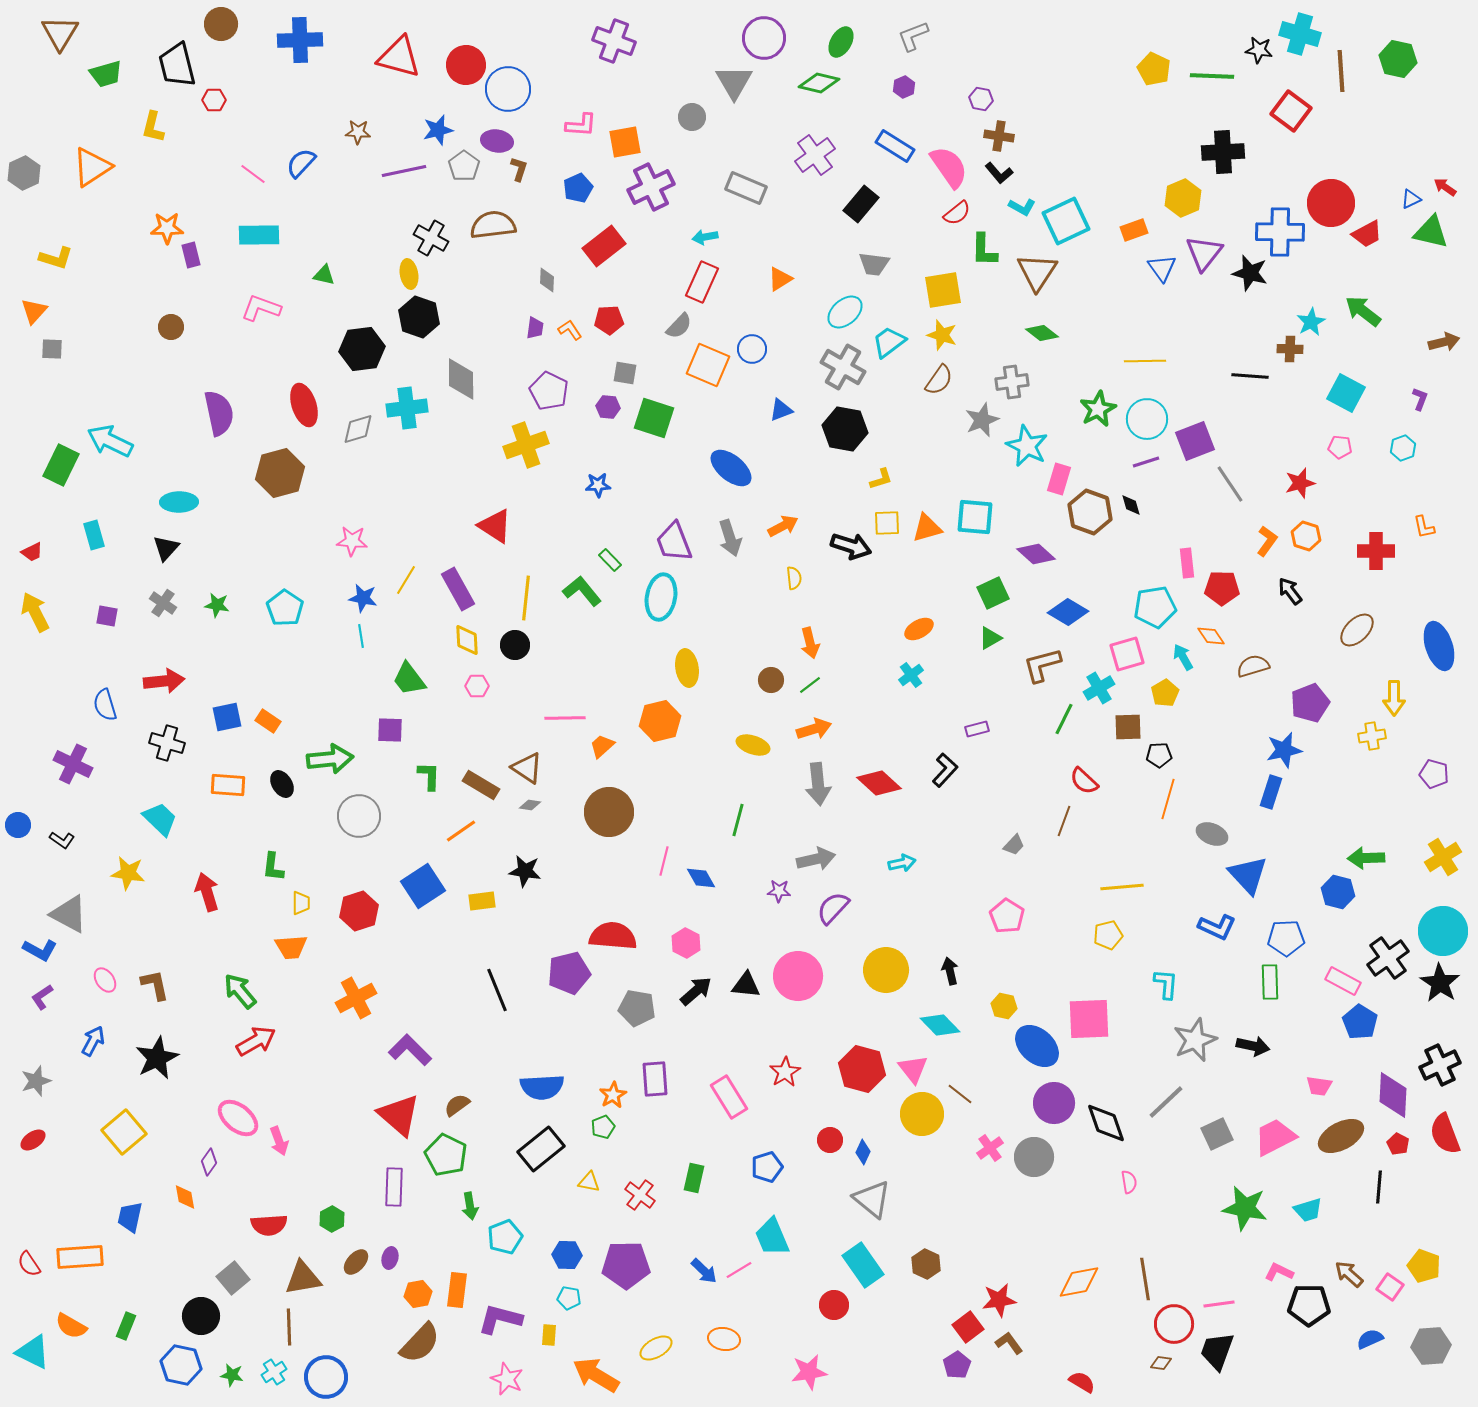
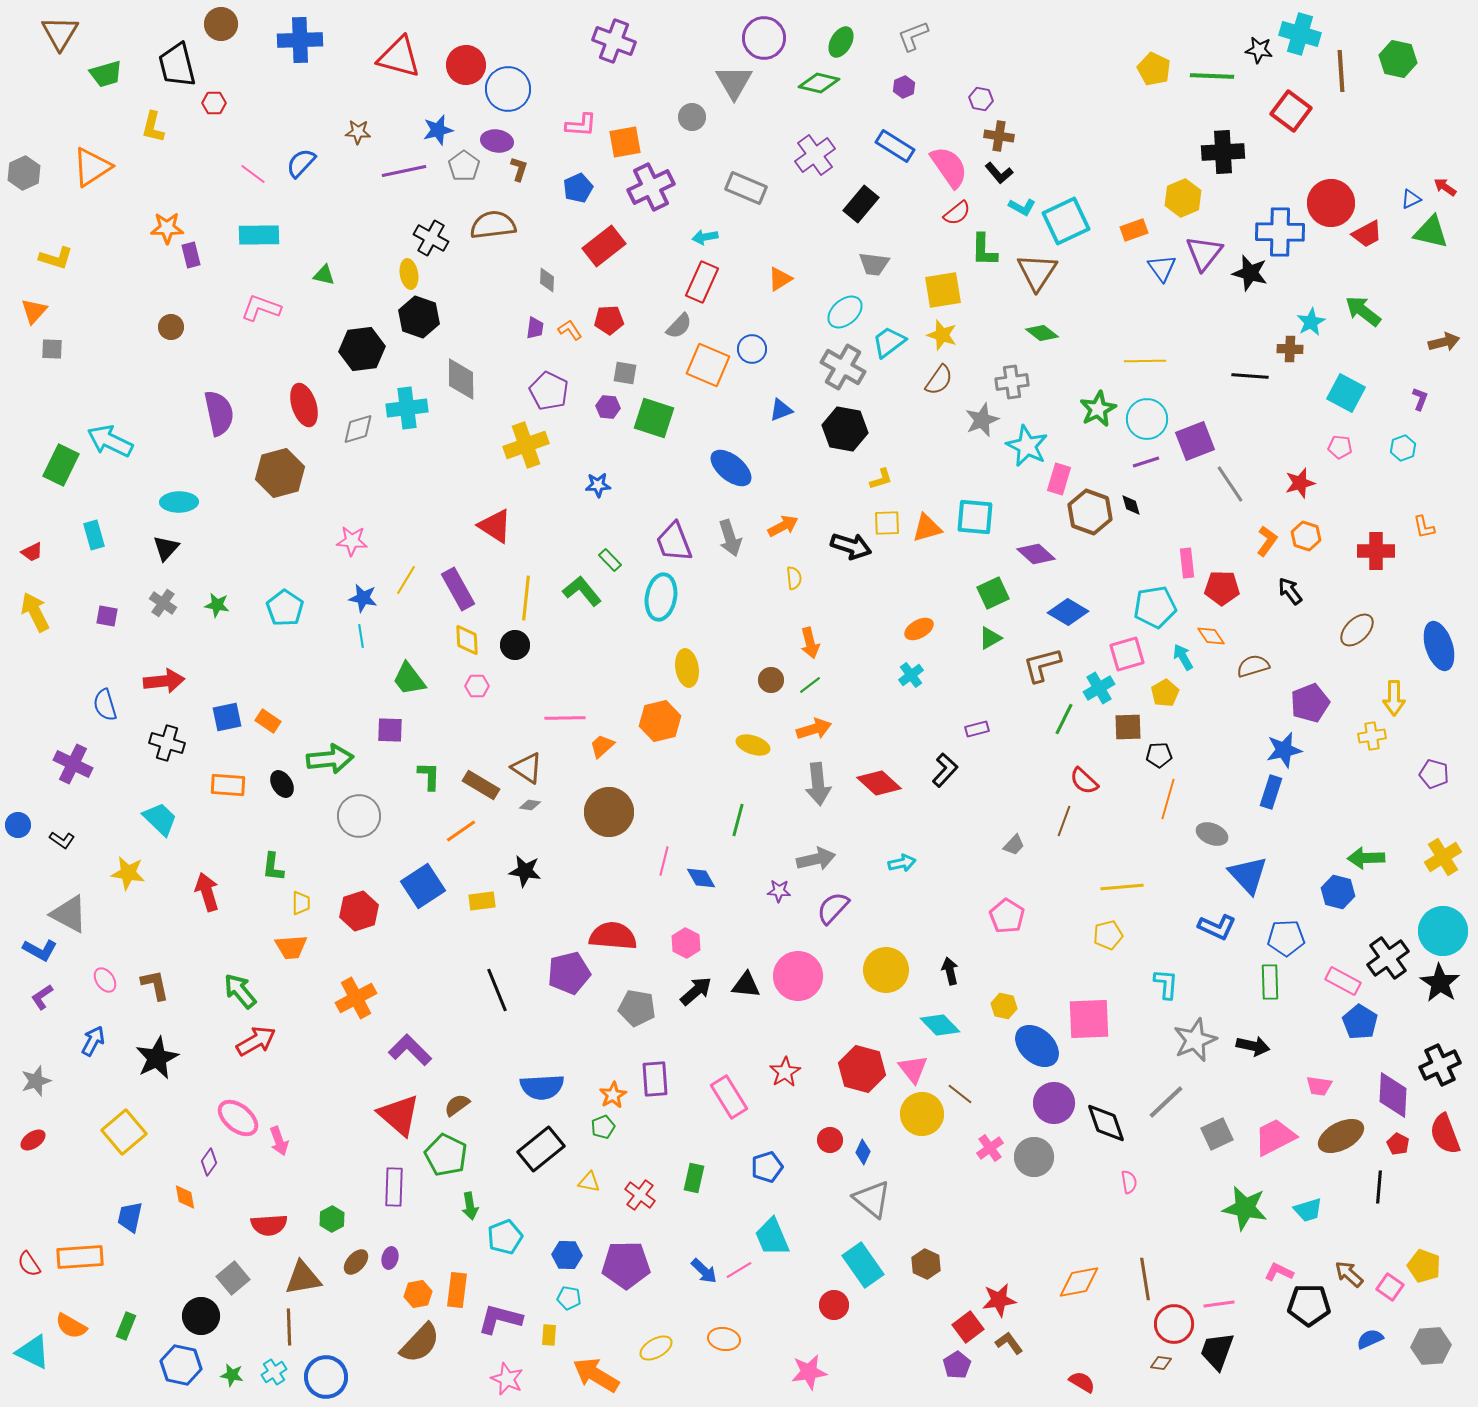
red hexagon at (214, 100): moved 3 px down
